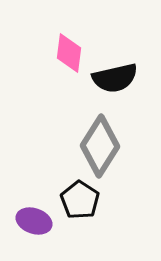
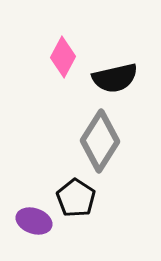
pink diamond: moved 6 px left, 4 px down; rotated 21 degrees clockwise
gray diamond: moved 5 px up
black pentagon: moved 4 px left, 2 px up
